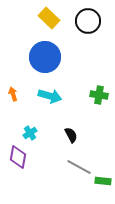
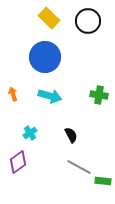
purple diamond: moved 5 px down; rotated 45 degrees clockwise
